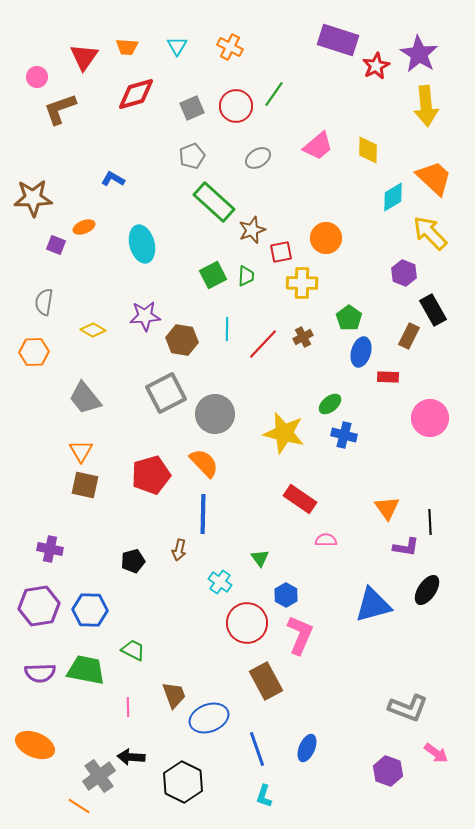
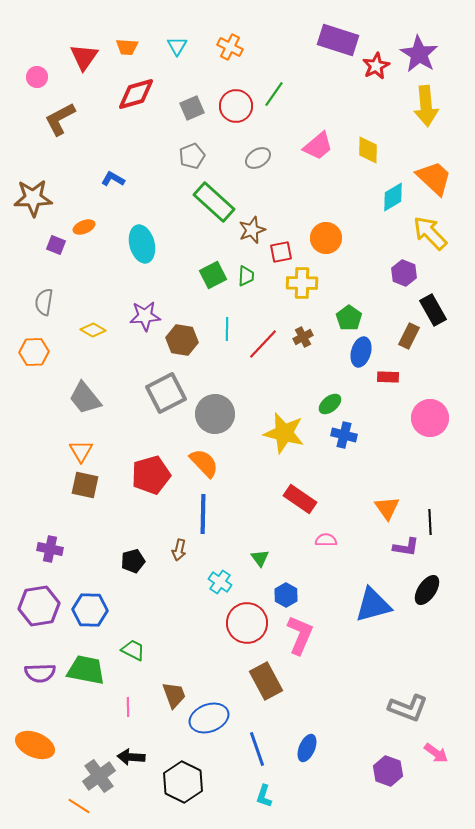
brown L-shape at (60, 109): moved 10 px down; rotated 9 degrees counterclockwise
